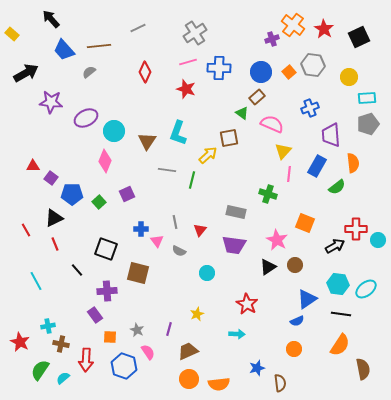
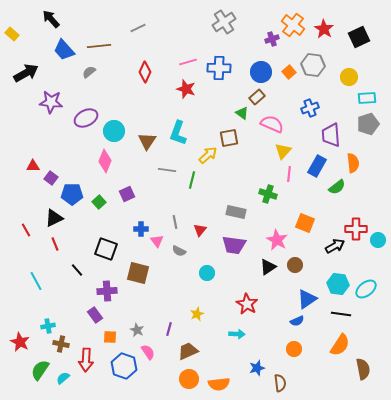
gray cross at (195, 33): moved 29 px right, 11 px up
